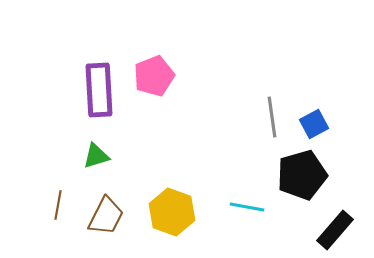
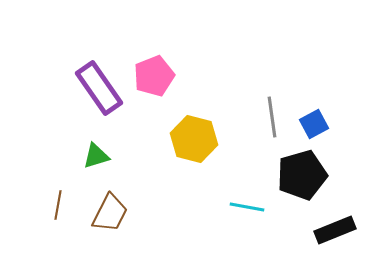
purple rectangle: moved 2 px up; rotated 32 degrees counterclockwise
yellow hexagon: moved 22 px right, 73 px up; rotated 6 degrees counterclockwise
brown trapezoid: moved 4 px right, 3 px up
black rectangle: rotated 27 degrees clockwise
